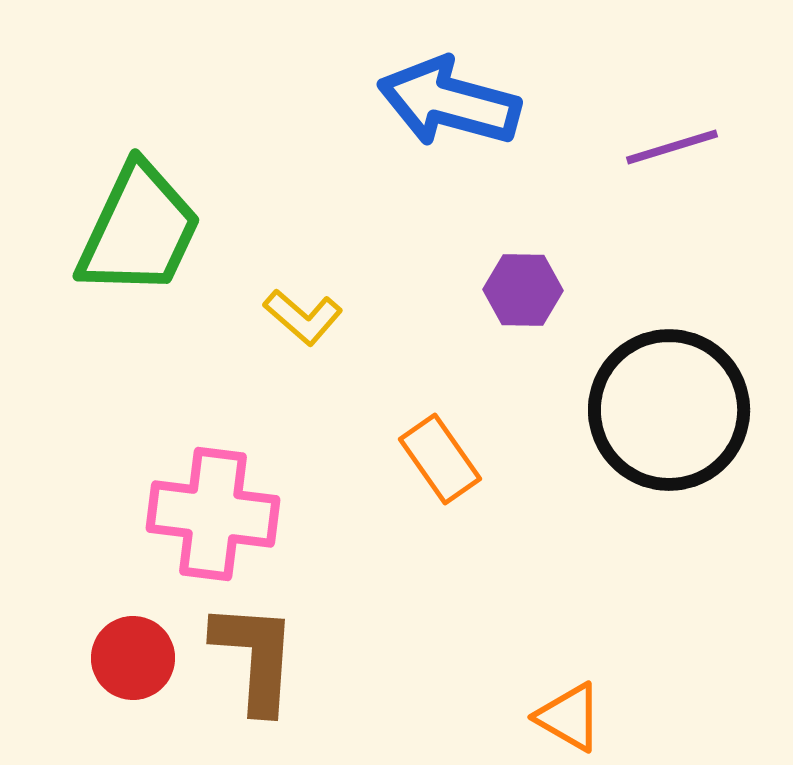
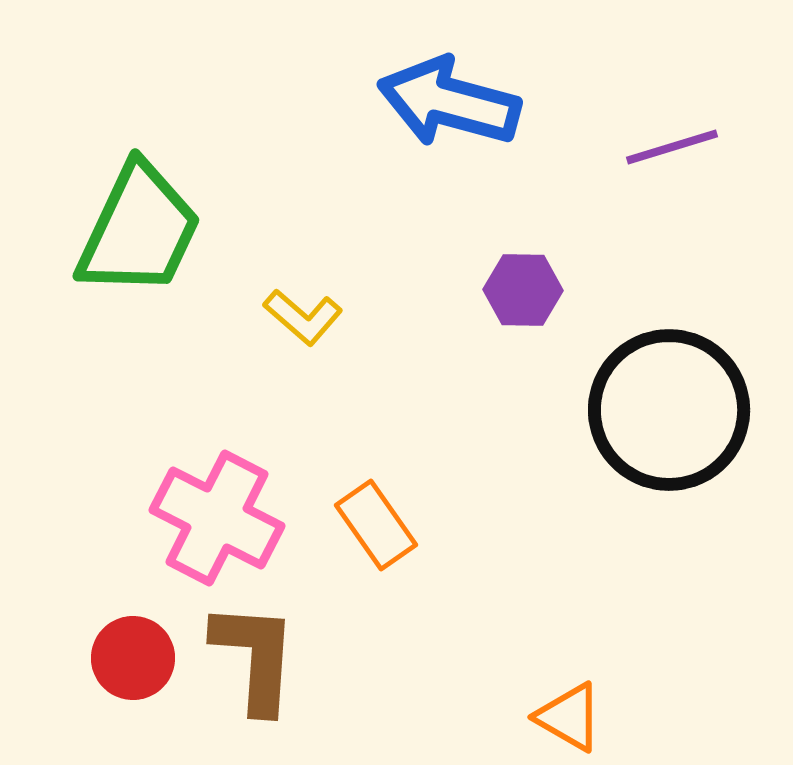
orange rectangle: moved 64 px left, 66 px down
pink cross: moved 4 px right, 4 px down; rotated 20 degrees clockwise
